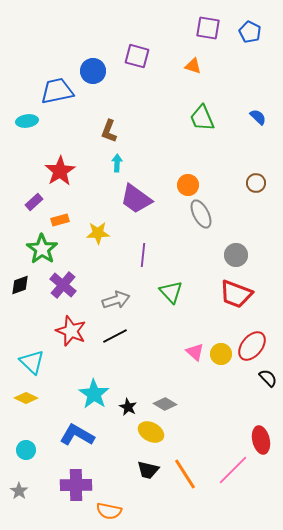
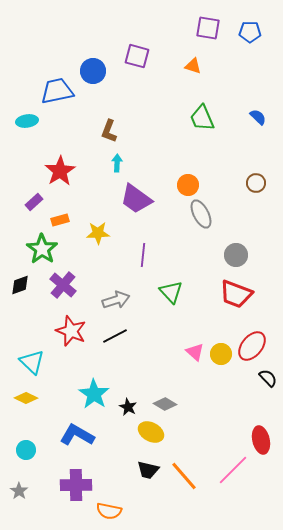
blue pentagon at (250, 32): rotated 25 degrees counterclockwise
orange line at (185, 474): moved 1 px left, 2 px down; rotated 8 degrees counterclockwise
